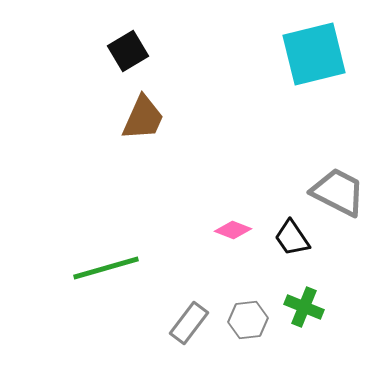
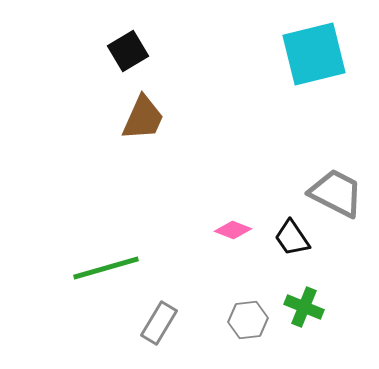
gray trapezoid: moved 2 px left, 1 px down
gray rectangle: moved 30 px left; rotated 6 degrees counterclockwise
